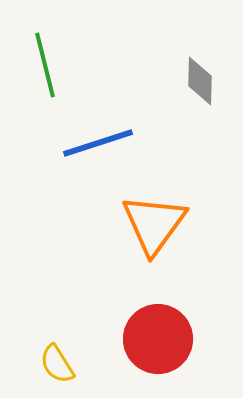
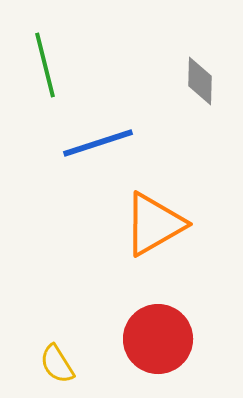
orange triangle: rotated 24 degrees clockwise
